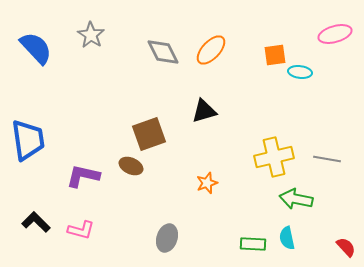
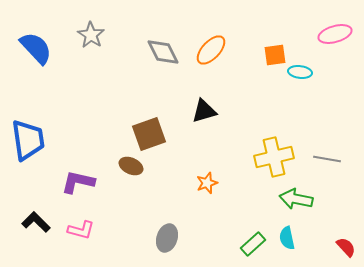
purple L-shape: moved 5 px left, 6 px down
green rectangle: rotated 45 degrees counterclockwise
